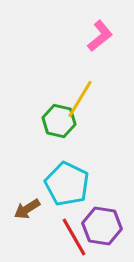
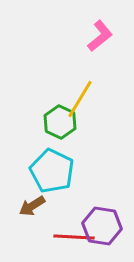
green hexagon: moved 1 px right, 1 px down; rotated 12 degrees clockwise
cyan pentagon: moved 15 px left, 13 px up
brown arrow: moved 5 px right, 3 px up
red line: rotated 57 degrees counterclockwise
